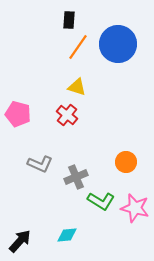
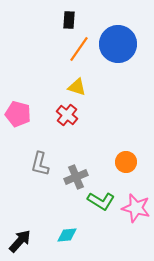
orange line: moved 1 px right, 2 px down
gray L-shape: rotated 80 degrees clockwise
pink star: moved 1 px right
